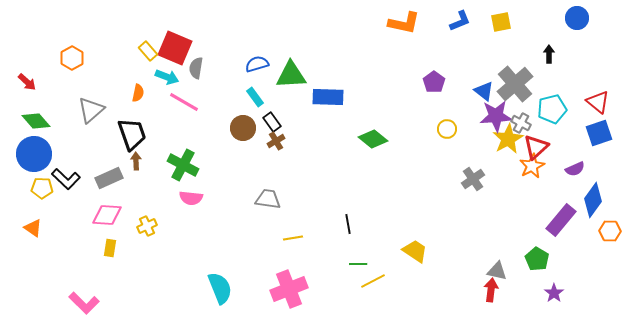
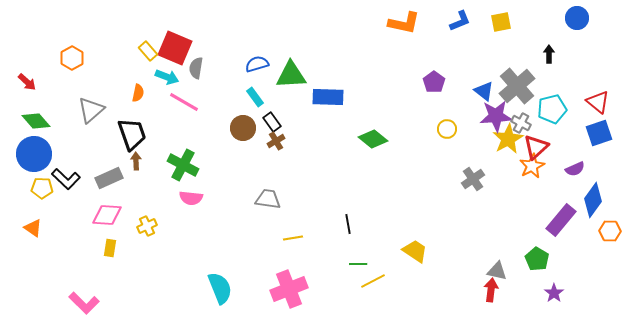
gray cross at (515, 84): moved 2 px right, 2 px down
